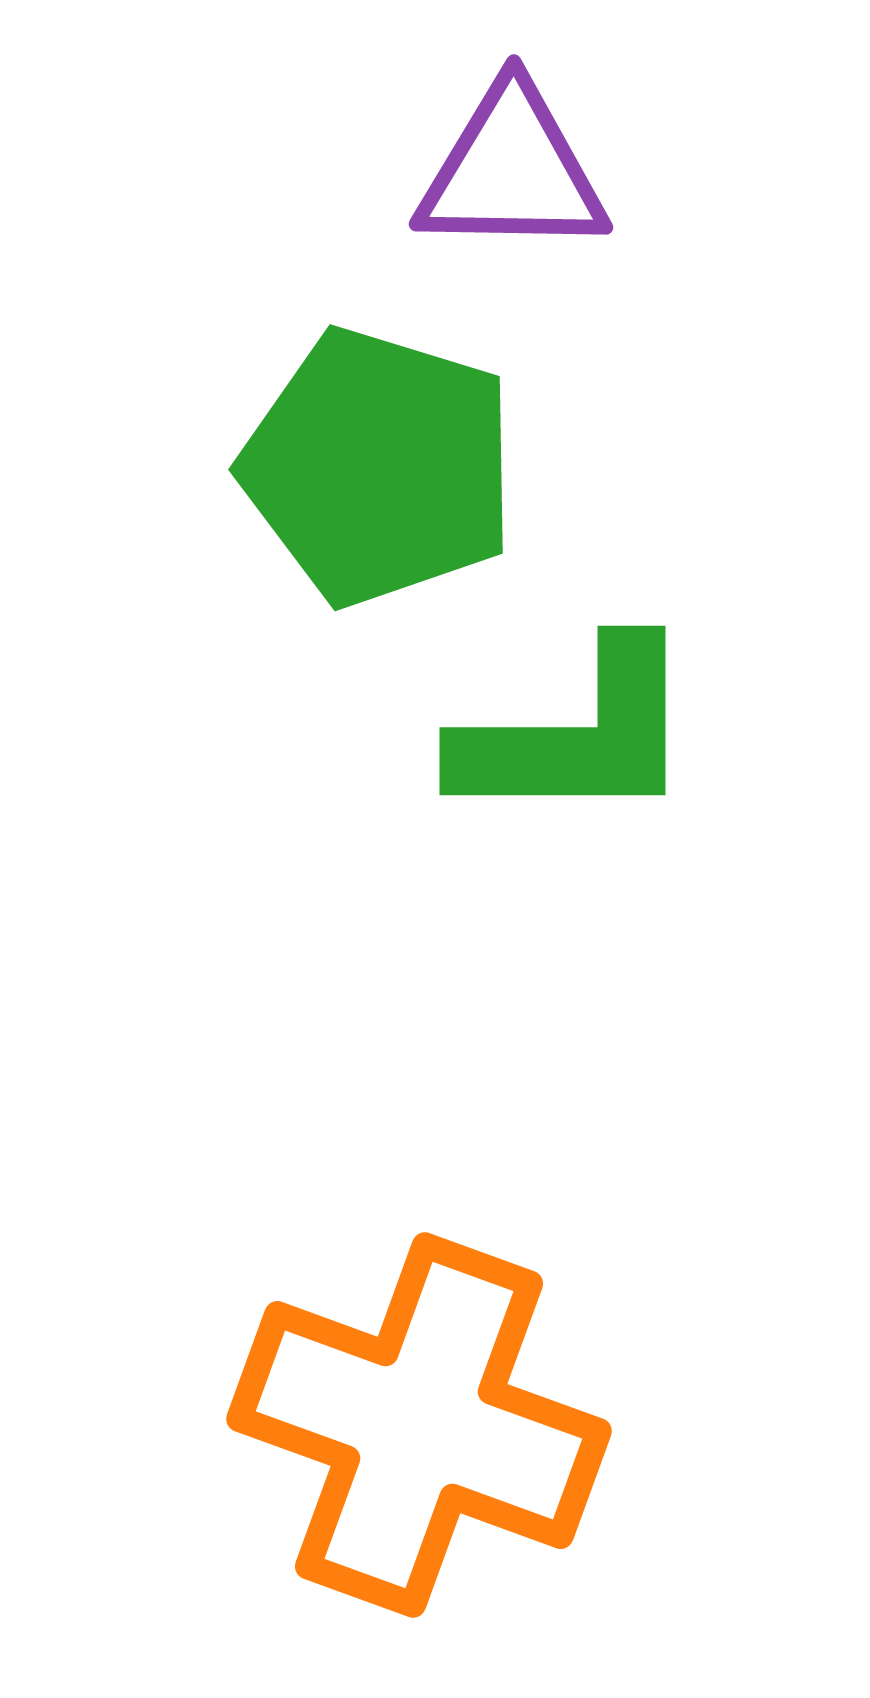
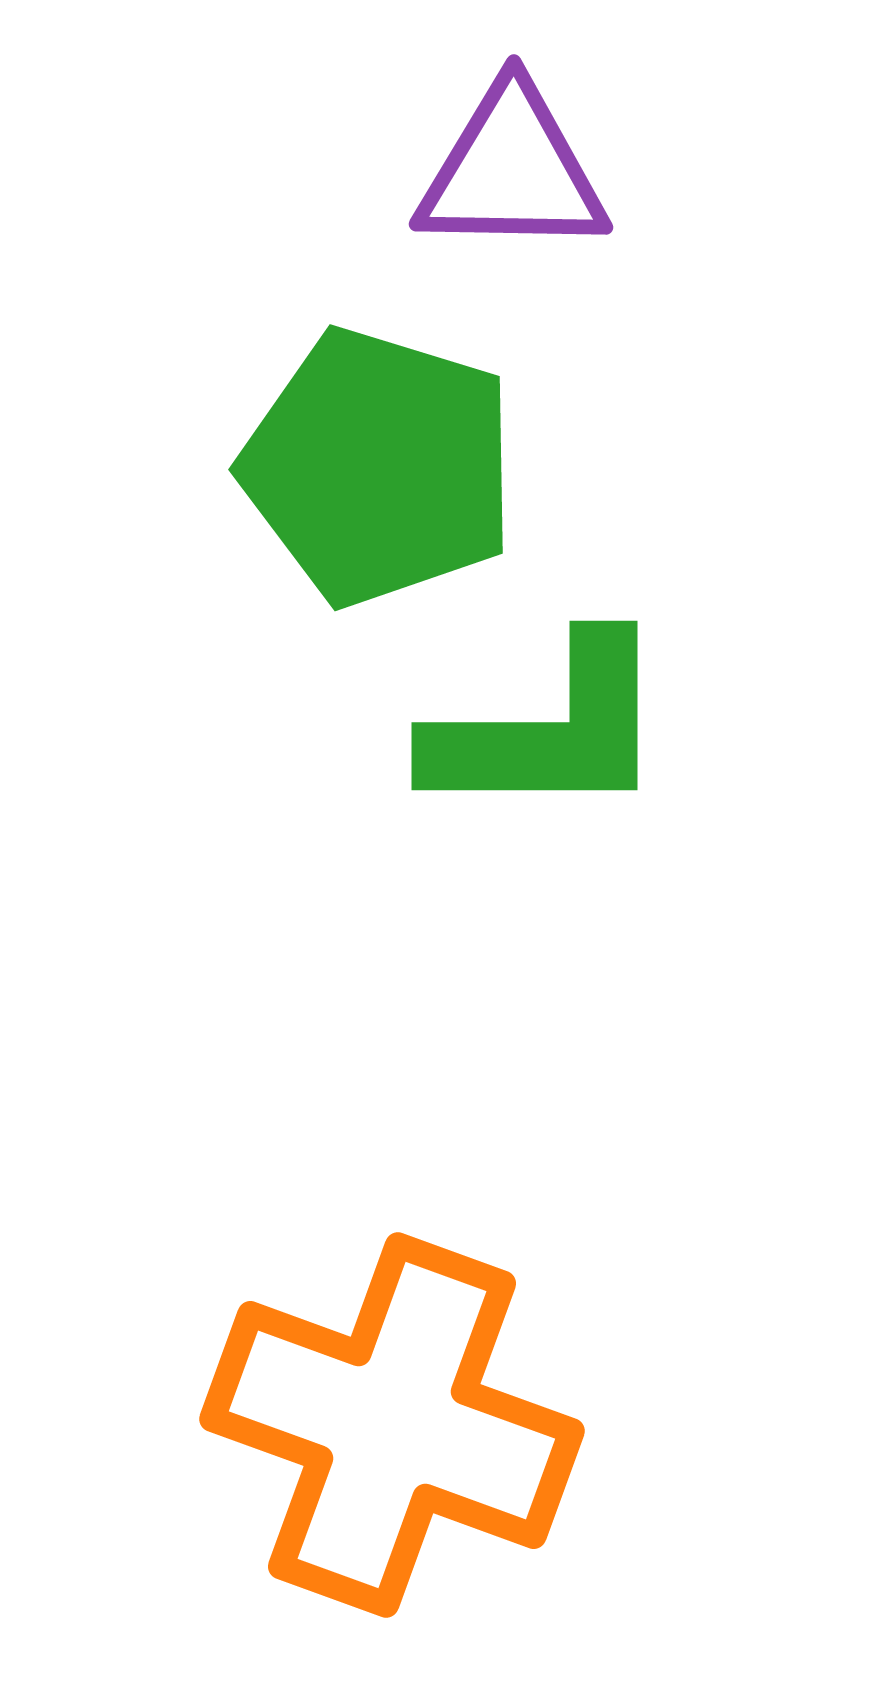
green L-shape: moved 28 px left, 5 px up
orange cross: moved 27 px left
